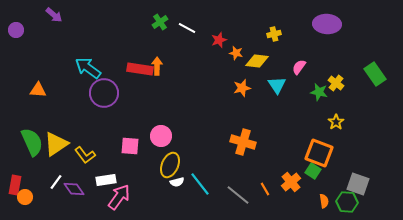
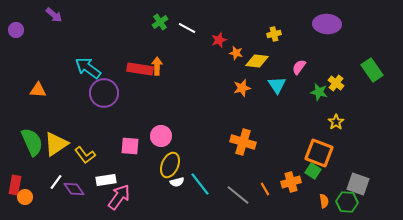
green rectangle at (375, 74): moved 3 px left, 4 px up
orange cross at (291, 182): rotated 24 degrees clockwise
